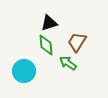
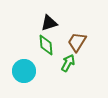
green arrow: rotated 84 degrees clockwise
